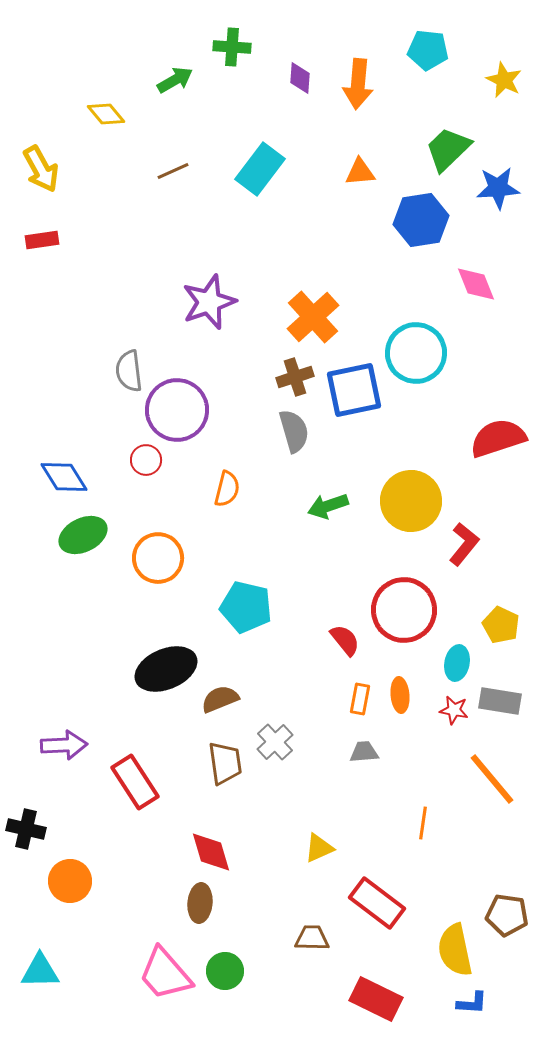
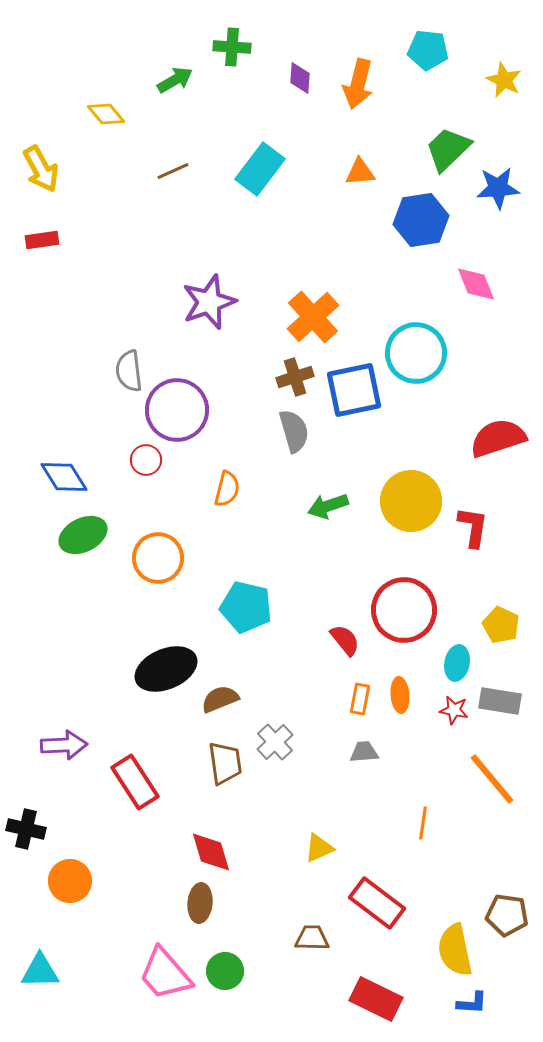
orange arrow at (358, 84): rotated 9 degrees clockwise
red L-shape at (464, 544): moved 9 px right, 17 px up; rotated 30 degrees counterclockwise
